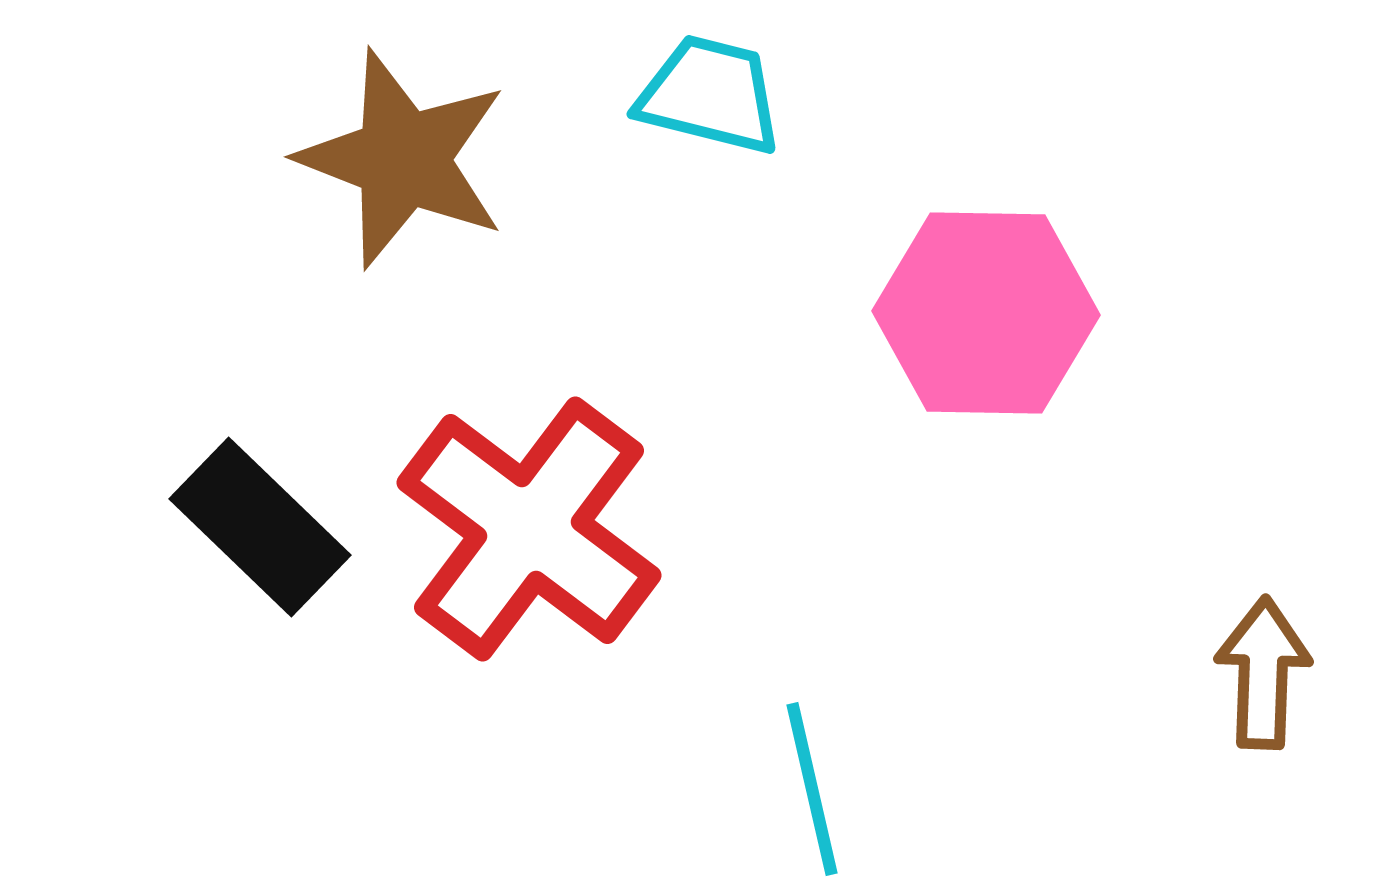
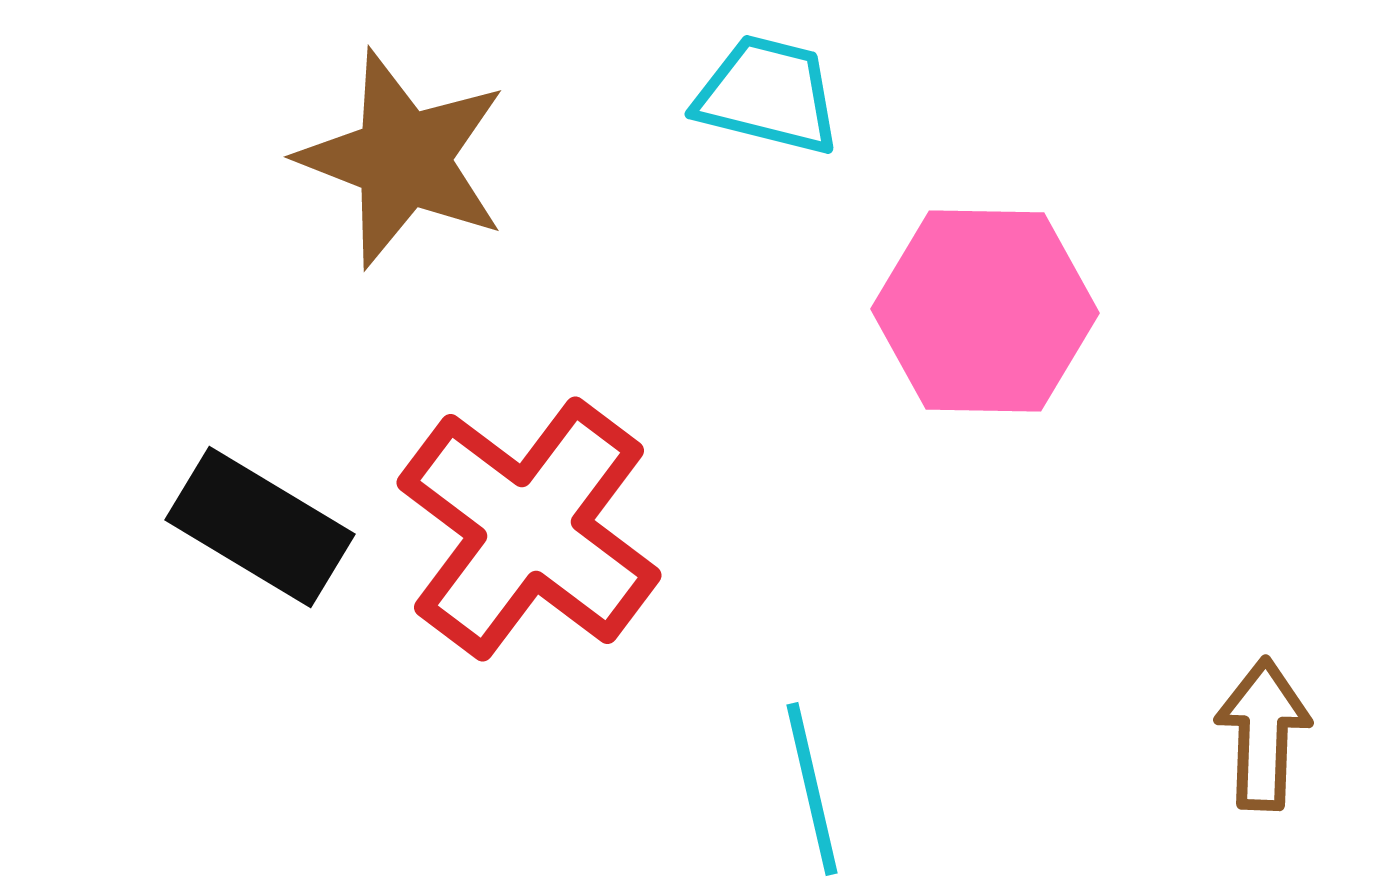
cyan trapezoid: moved 58 px right
pink hexagon: moved 1 px left, 2 px up
black rectangle: rotated 13 degrees counterclockwise
brown arrow: moved 61 px down
